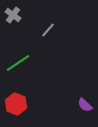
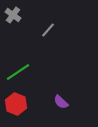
green line: moved 9 px down
purple semicircle: moved 24 px left, 3 px up
